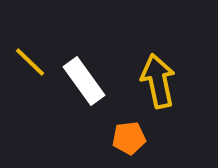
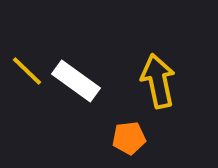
yellow line: moved 3 px left, 9 px down
white rectangle: moved 8 px left; rotated 18 degrees counterclockwise
